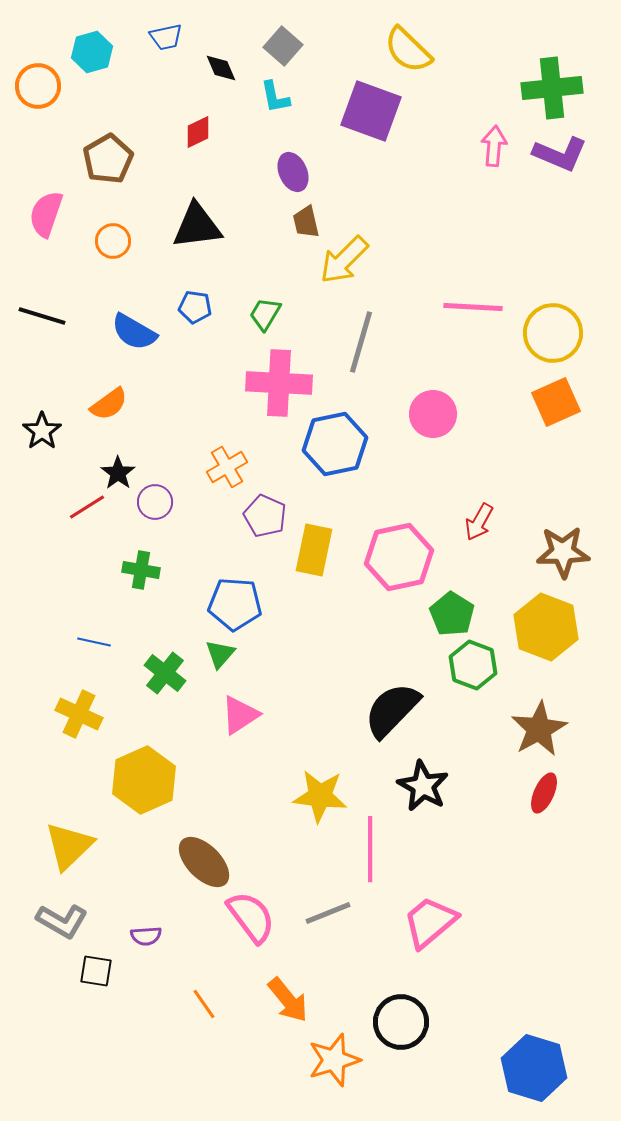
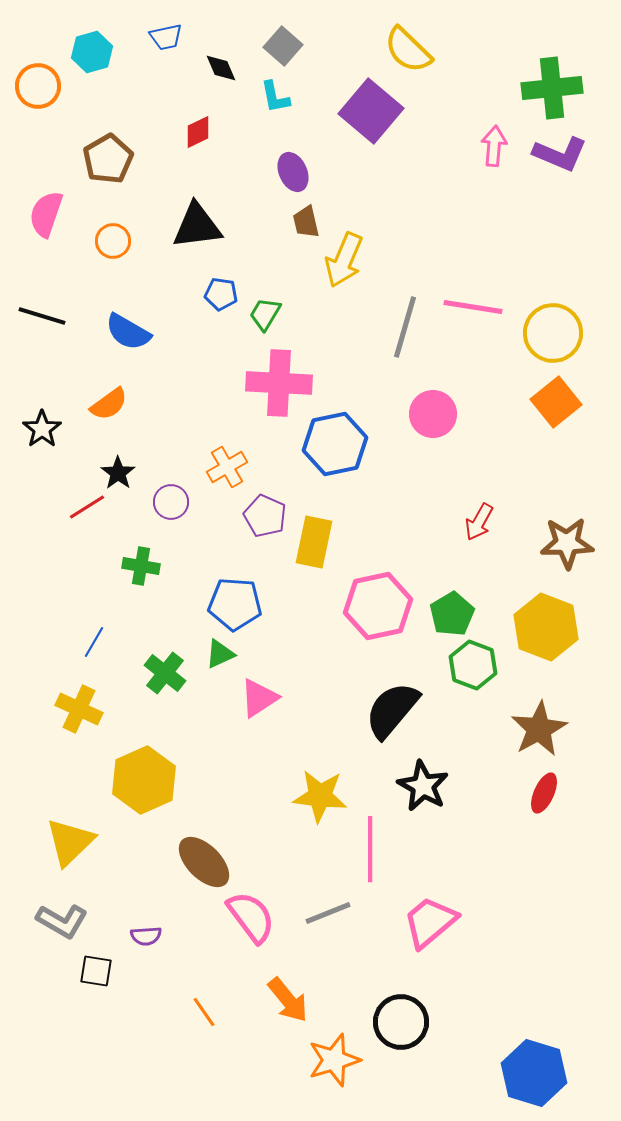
purple square at (371, 111): rotated 20 degrees clockwise
yellow arrow at (344, 260): rotated 22 degrees counterclockwise
blue pentagon at (195, 307): moved 26 px right, 13 px up
pink line at (473, 307): rotated 6 degrees clockwise
blue semicircle at (134, 332): moved 6 px left
gray line at (361, 342): moved 44 px right, 15 px up
orange square at (556, 402): rotated 15 degrees counterclockwise
black star at (42, 431): moved 2 px up
purple circle at (155, 502): moved 16 px right
yellow rectangle at (314, 550): moved 8 px up
brown star at (563, 552): moved 4 px right, 9 px up
pink hexagon at (399, 557): moved 21 px left, 49 px down
green cross at (141, 570): moved 4 px up
green pentagon at (452, 614): rotated 9 degrees clockwise
blue line at (94, 642): rotated 72 degrees counterclockwise
green triangle at (220, 654): rotated 24 degrees clockwise
black semicircle at (392, 710): rotated 4 degrees counterclockwise
yellow cross at (79, 714): moved 5 px up
pink triangle at (240, 715): moved 19 px right, 17 px up
yellow triangle at (69, 846): moved 1 px right, 4 px up
orange line at (204, 1004): moved 8 px down
blue hexagon at (534, 1068): moved 5 px down
